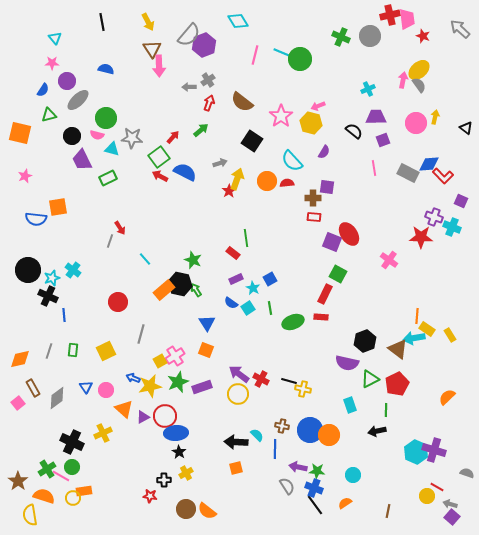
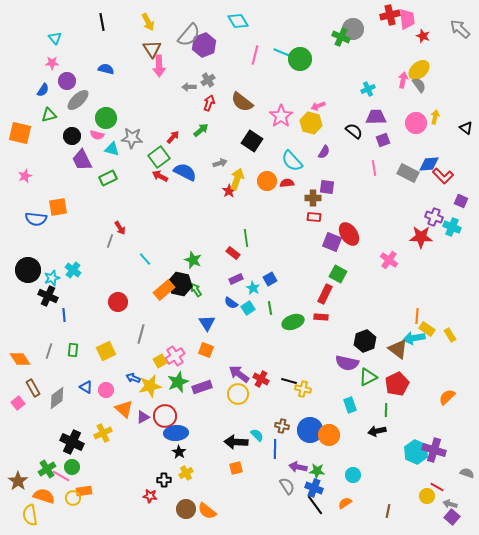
gray circle at (370, 36): moved 17 px left, 7 px up
orange diamond at (20, 359): rotated 70 degrees clockwise
green triangle at (370, 379): moved 2 px left, 2 px up
blue triangle at (86, 387): rotated 24 degrees counterclockwise
